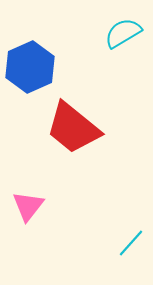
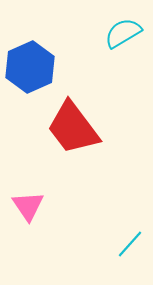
red trapezoid: rotated 14 degrees clockwise
pink triangle: rotated 12 degrees counterclockwise
cyan line: moved 1 px left, 1 px down
